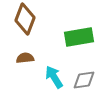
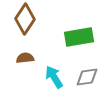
brown diamond: rotated 12 degrees clockwise
gray diamond: moved 3 px right, 3 px up
